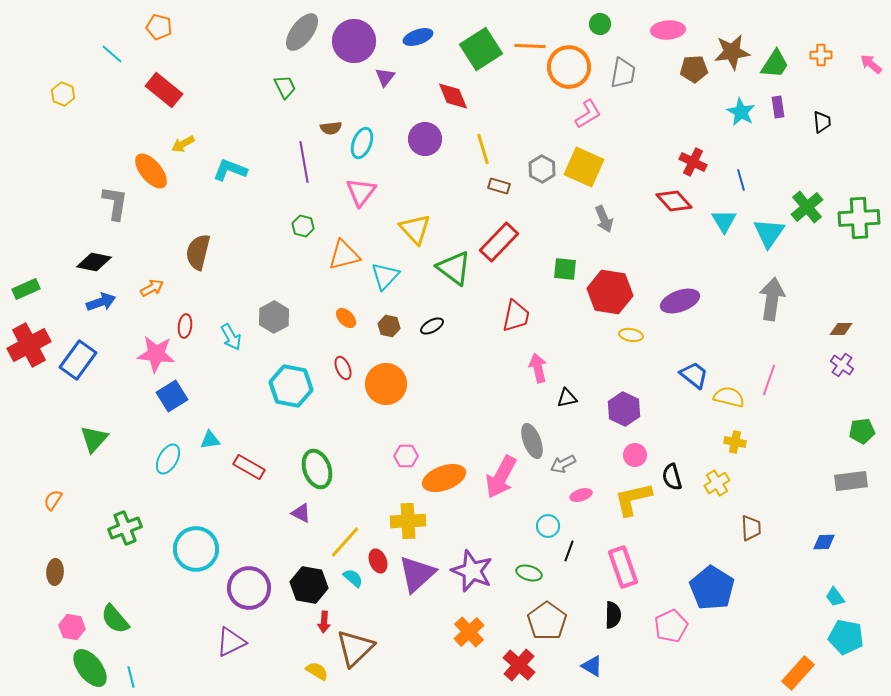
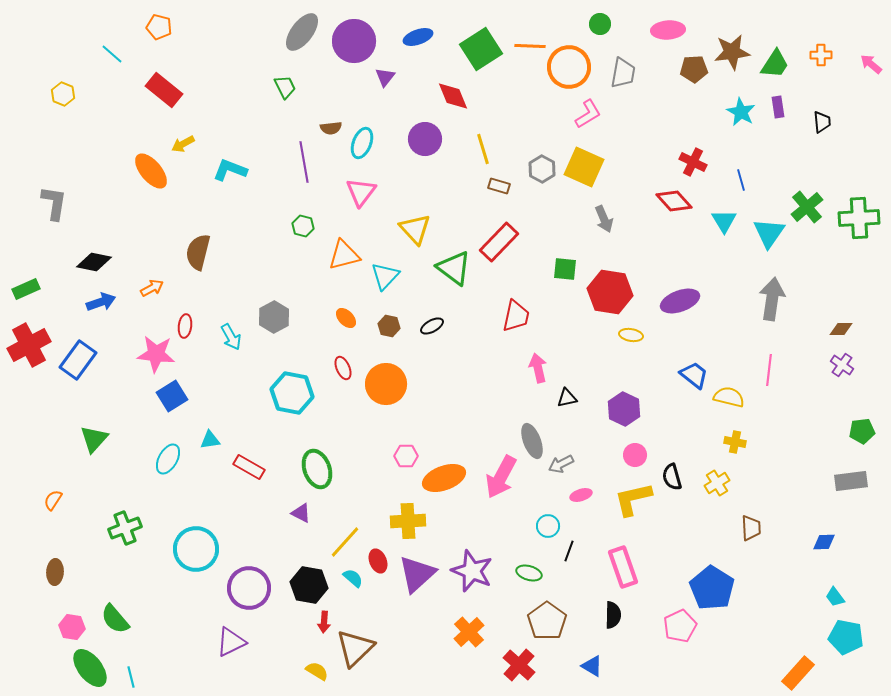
gray L-shape at (115, 203): moved 61 px left
pink line at (769, 380): moved 10 px up; rotated 12 degrees counterclockwise
cyan hexagon at (291, 386): moved 1 px right, 7 px down
gray arrow at (563, 464): moved 2 px left
pink pentagon at (671, 626): moved 9 px right
